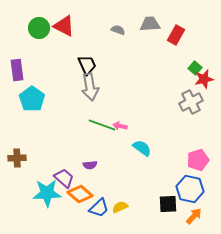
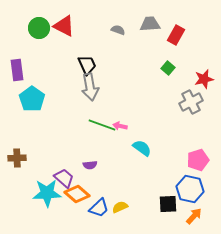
green square: moved 27 px left
orange diamond: moved 3 px left
